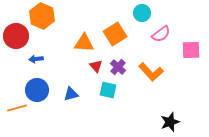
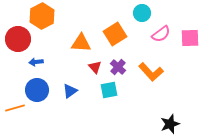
orange hexagon: rotated 10 degrees clockwise
red circle: moved 2 px right, 3 px down
orange triangle: moved 3 px left
pink square: moved 1 px left, 12 px up
blue arrow: moved 3 px down
red triangle: moved 1 px left, 1 px down
cyan square: moved 1 px right; rotated 24 degrees counterclockwise
blue triangle: moved 1 px left, 3 px up; rotated 21 degrees counterclockwise
orange line: moved 2 px left
black star: moved 2 px down
